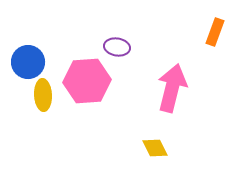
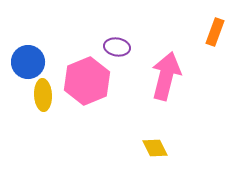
pink hexagon: rotated 18 degrees counterclockwise
pink arrow: moved 6 px left, 12 px up
